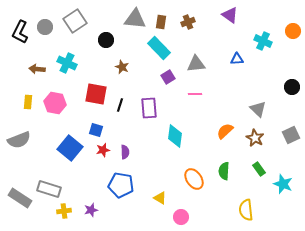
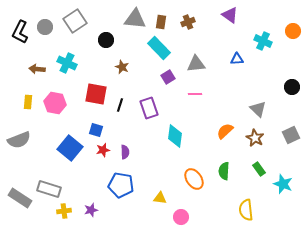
purple rectangle at (149, 108): rotated 15 degrees counterclockwise
yellow triangle at (160, 198): rotated 24 degrees counterclockwise
